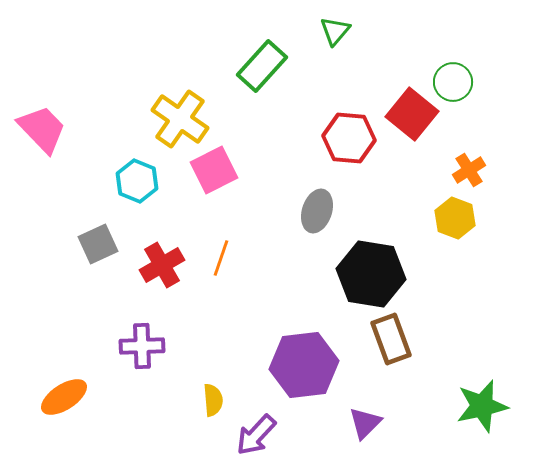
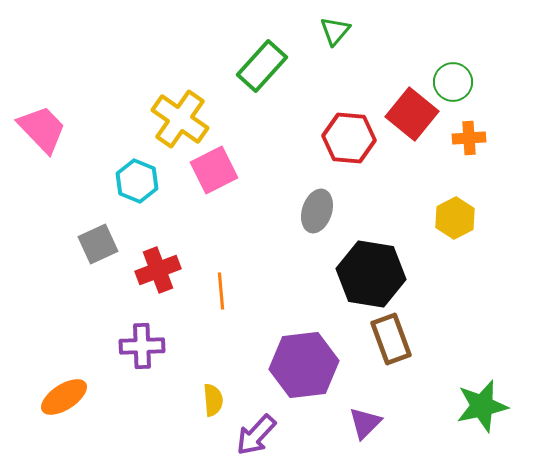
orange cross: moved 32 px up; rotated 28 degrees clockwise
yellow hexagon: rotated 12 degrees clockwise
orange line: moved 33 px down; rotated 24 degrees counterclockwise
red cross: moved 4 px left, 5 px down; rotated 9 degrees clockwise
